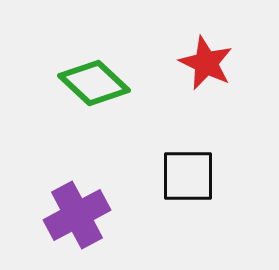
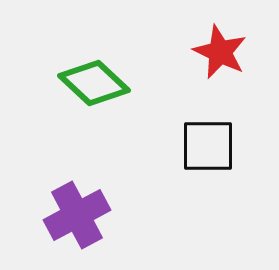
red star: moved 14 px right, 11 px up
black square: moved 20 px right, 30 px up
